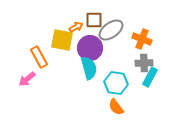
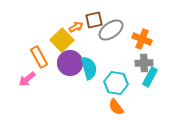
brown square: rotated 12 degrees counterclockwise
yellow square: rotated 35 degrees clockwise
purple circle: moved 20 px left, 15 px down
